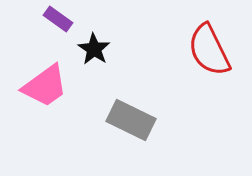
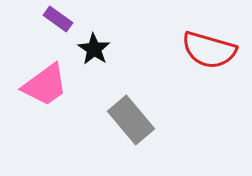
red semicircle: rotated 48 degrees counterclockwise
pink trapezoid: moved 1 px up
gray rectangle: rotated 24 degrees clockwise
